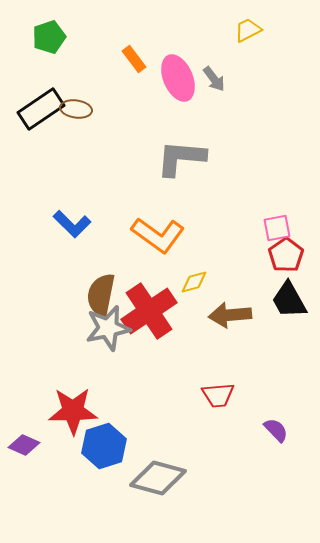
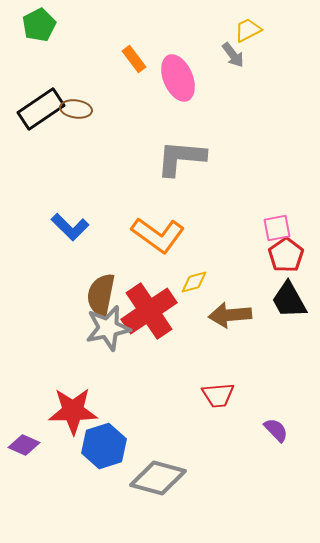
green pentagon: moved 10 px left, 12 px up; rotated 8 degrees counterclockwise
gray arrow: moved 19 px right, 24 px up
blue L-shape: moved 2 px left, 3 px down
